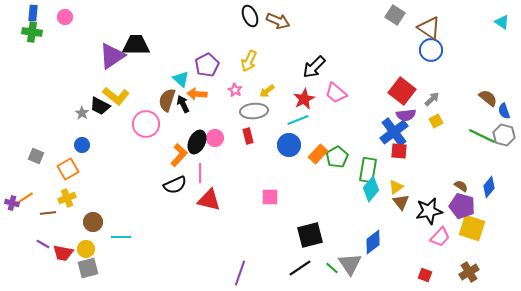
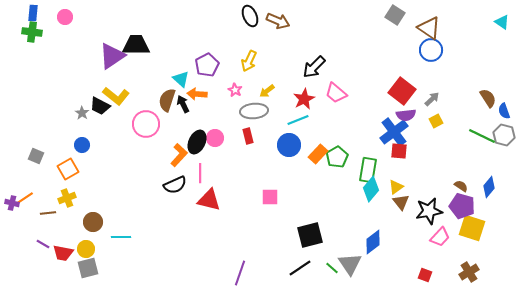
brown semicircle at (488, 98): rotated 18 degrees clockwise
